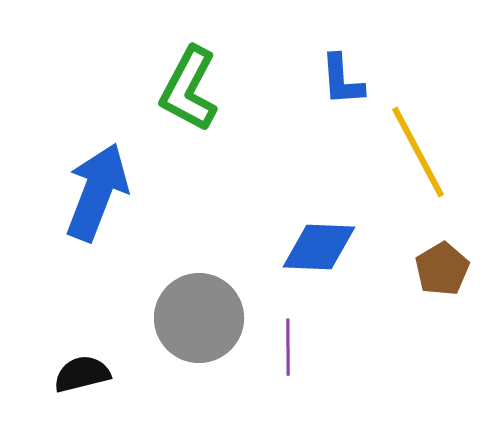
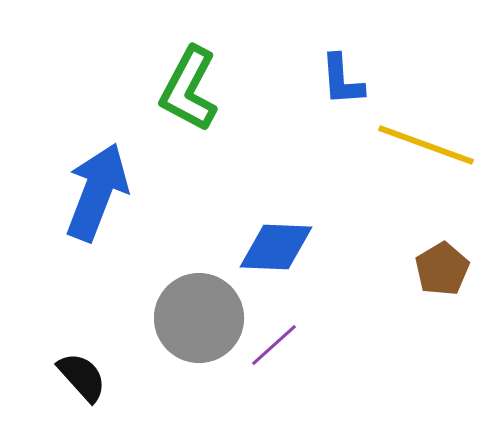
yellow line: moved 8 px right, 7 px up; rotated 42 degrees counterclockwise
blue diamond: moved 43 px left
purple line: moved 14 px left, 2 px up; rotated 48 degrees clockwise
black semicircle: moved 3 px down; rotated 62 degrees clockwise
